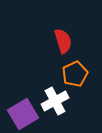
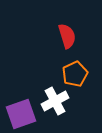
red semicircle: moved 4 px right, 5 px up
purple square: moved 2 px left; rotated 12 degrees clockwise
